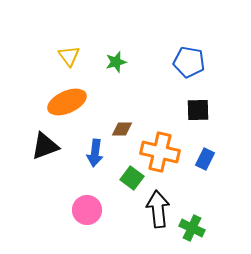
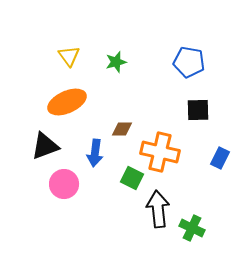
blue rectangle: moved 15 px right, 1 px up
green square: rotated 10 degrees counterclockwise
pink circle: moved 23 px left, 26 px up
